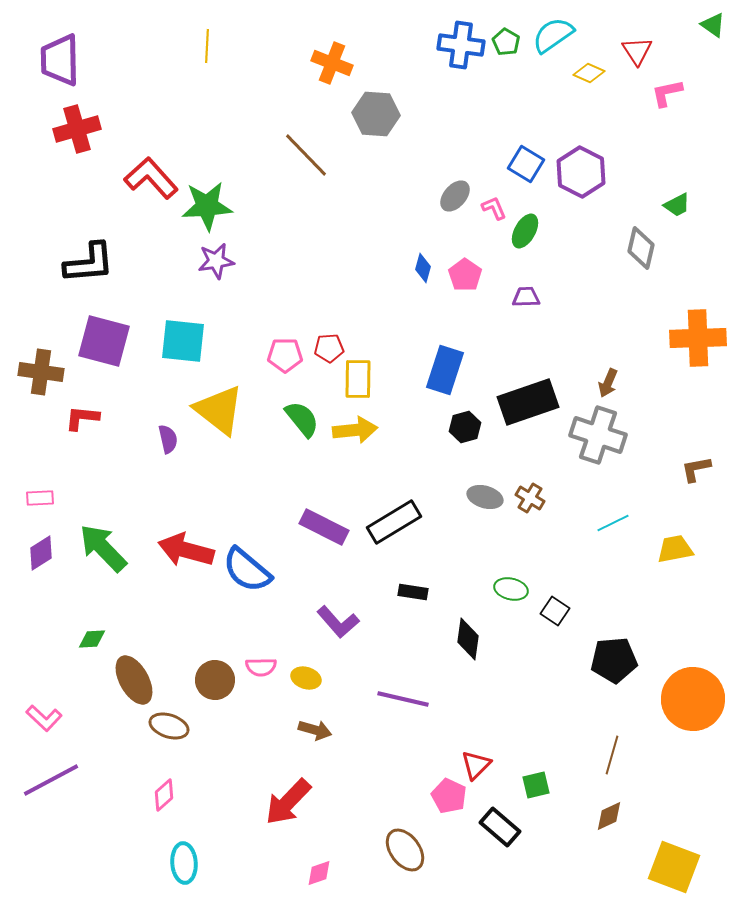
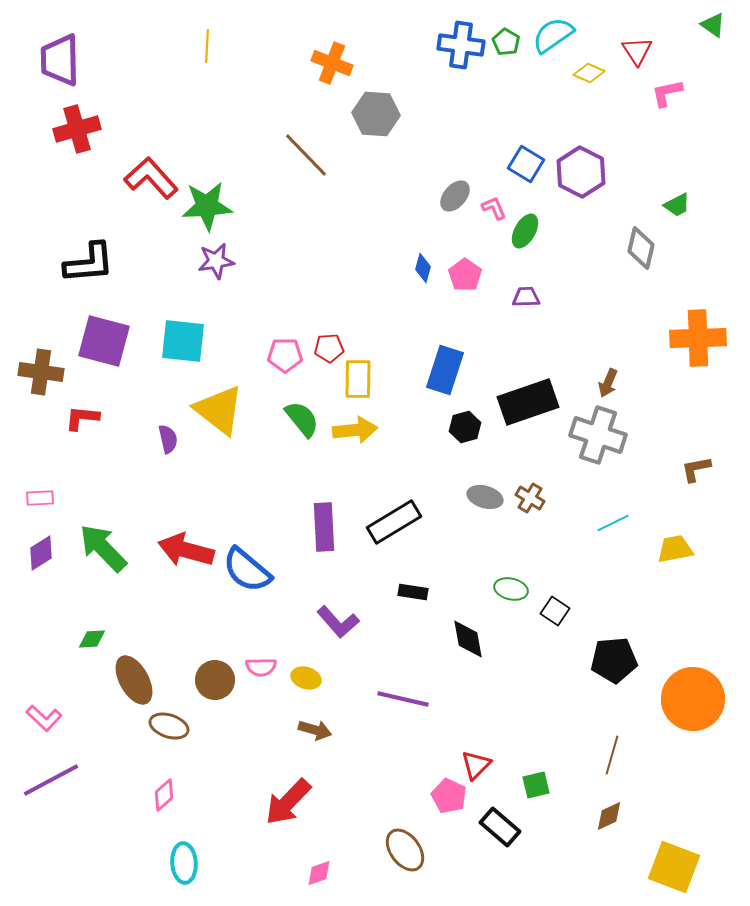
purple rectangle at (324, 527): rotated 60 degrees clockwise
black diamond at (468, 639): rotated 18 degrees counterclockwise
